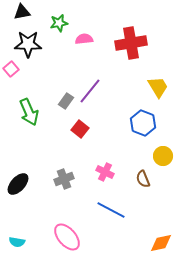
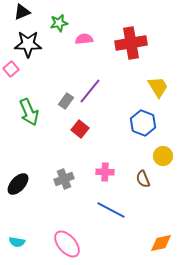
black triangle: rotated 12 degrees counterclockwise
pink cross: rotated 24 degrees counterclockwise
pink ellipse: moved 7 px down
